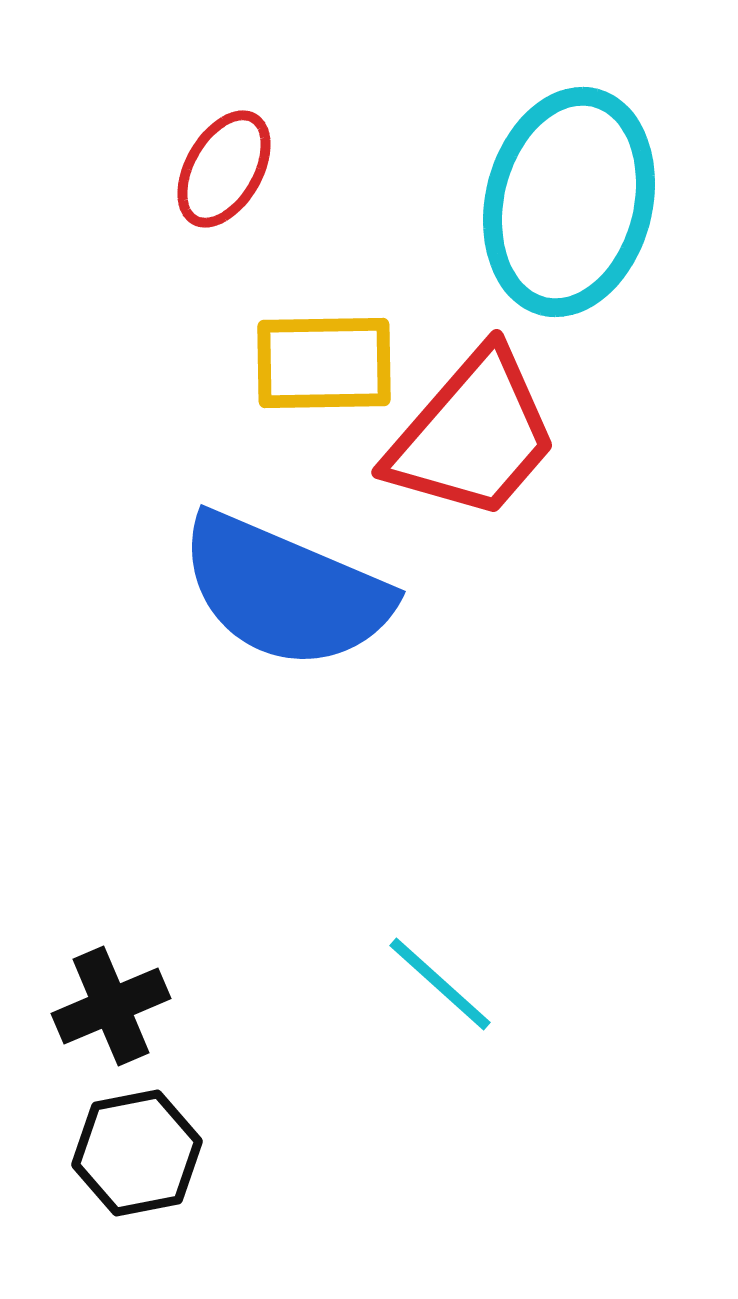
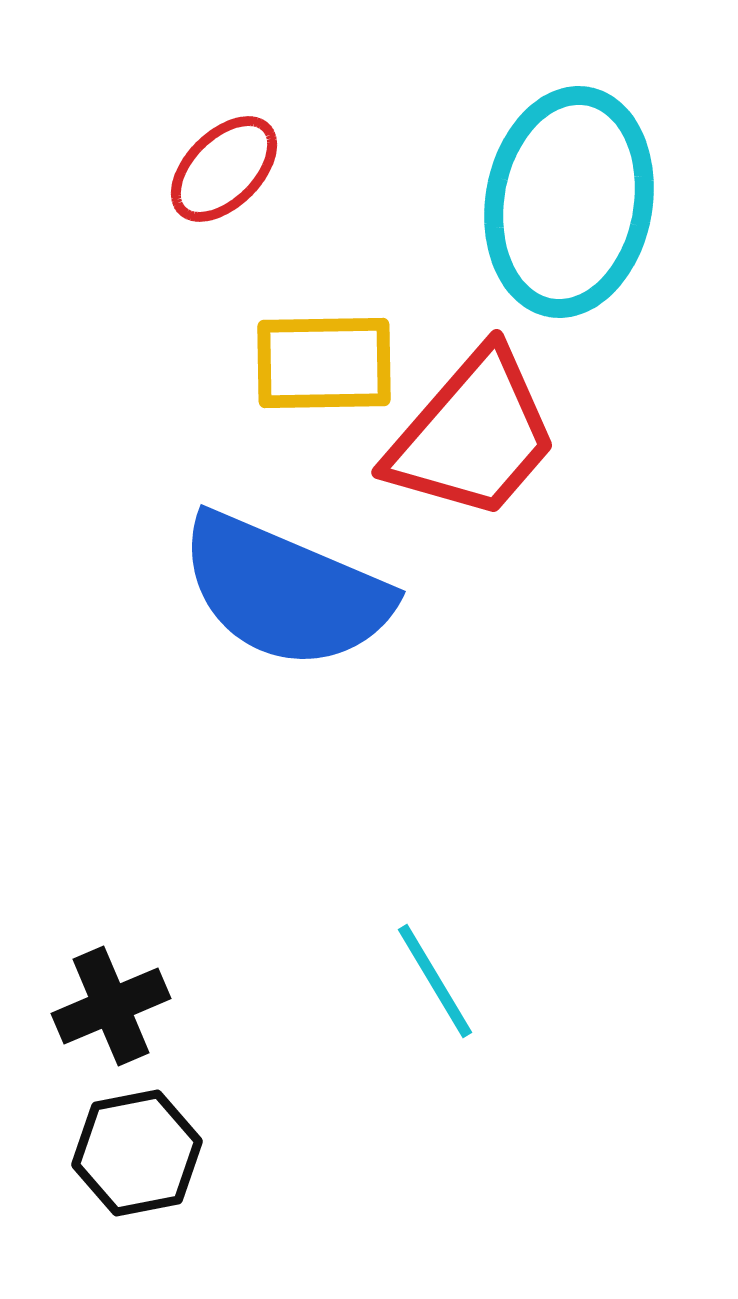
red ellipse: rotated 15 degrees clockwise
cyan ellipse: rotated 4 degrees counterclockwise
cyan line: moved 5 px left, 3 px up; rotated 17 degrees clockwise
